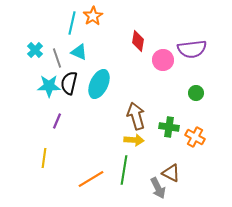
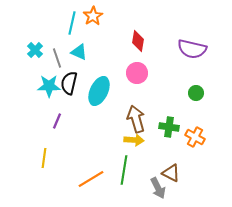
purple semicircle: rotated 20 degrees clockwise
pink circle: moved 26 px left, 13 px down
cyan ellipse: moved 7 px down
brown arrow: moved 3 px down
